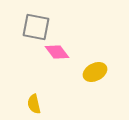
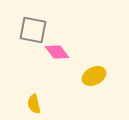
gray square: moved 3 px left, 3 px down
yellow ellipse: moved 1 px left, 4 px down
